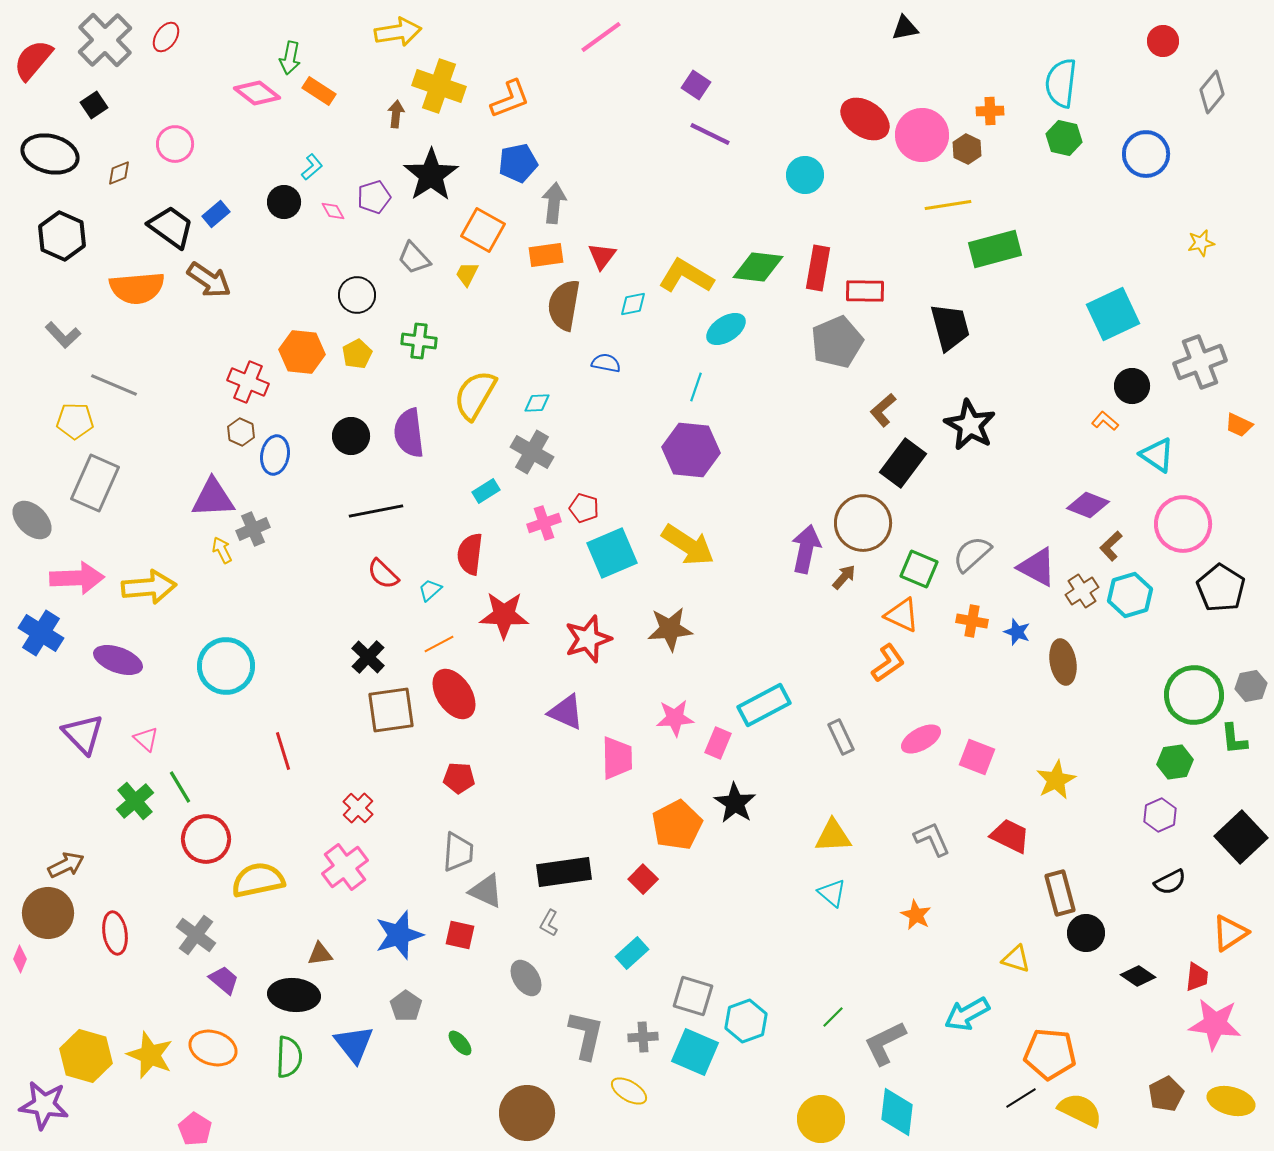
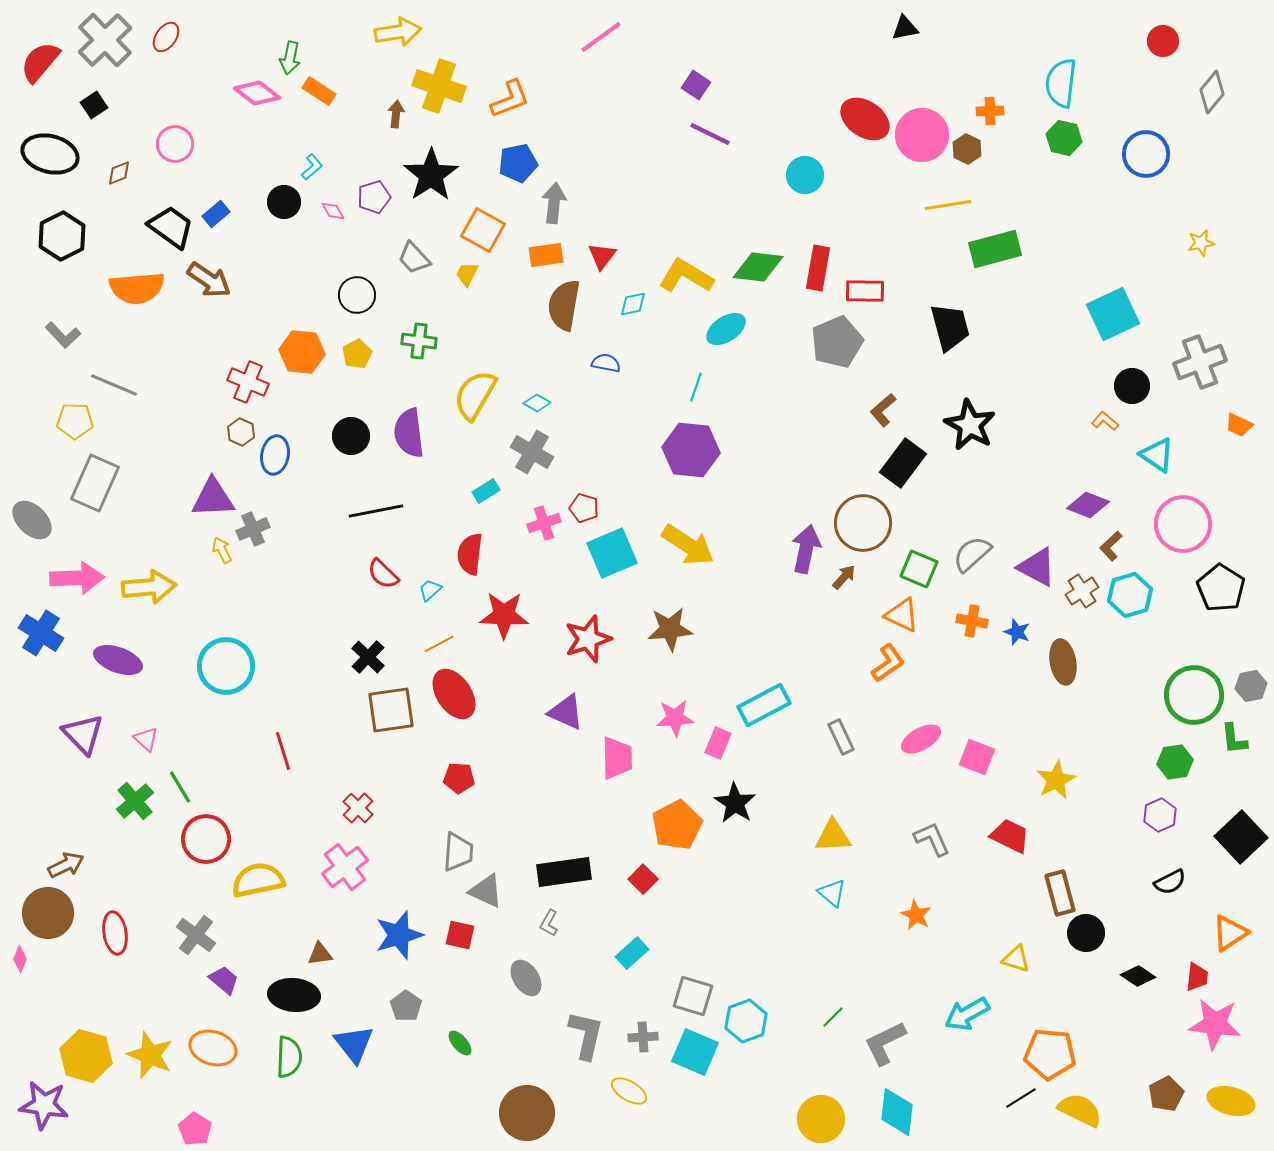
red semicircle at (33, 60): moved 7 px right, 2 px down
black hexagon at (62, 236): rotated 9 degrees clockwise
cyan diamond at (537, 403): rotated 32 degrees clockwise
